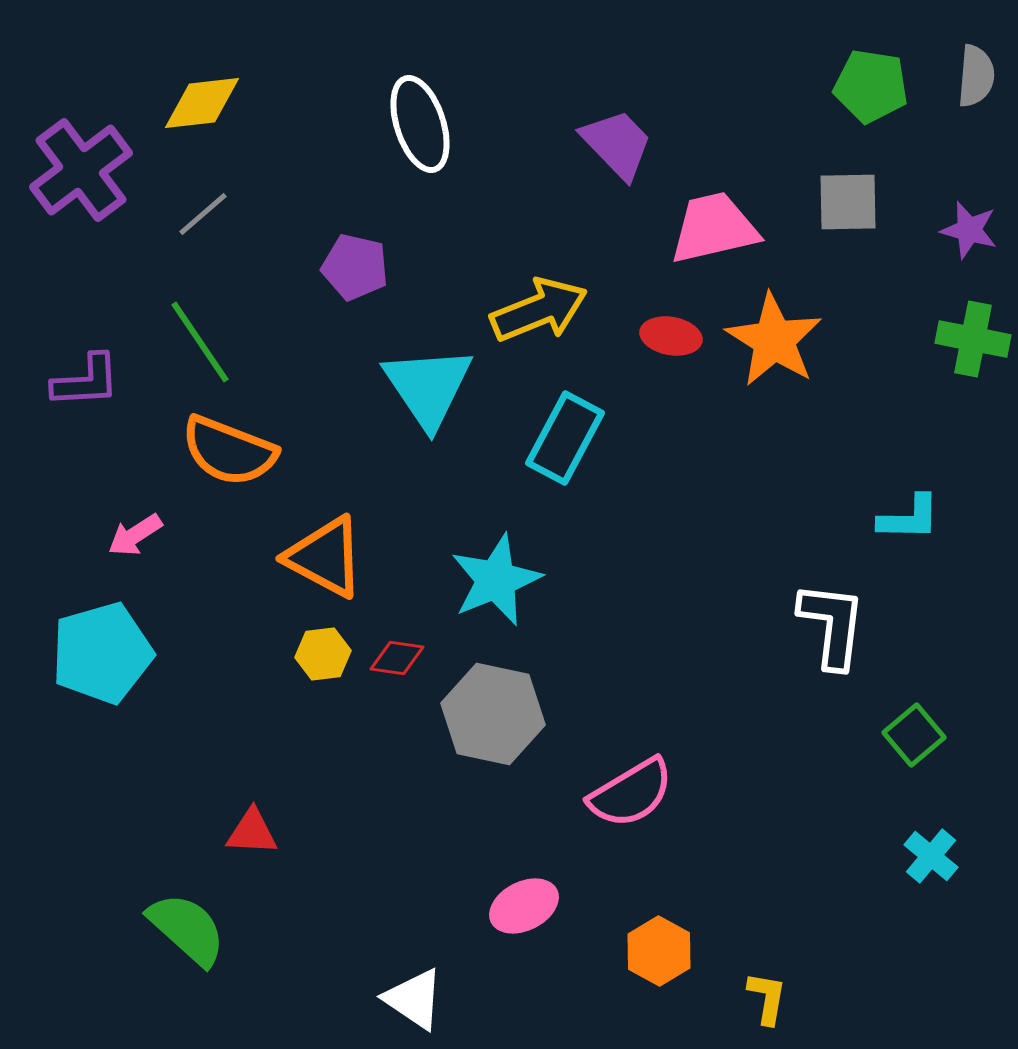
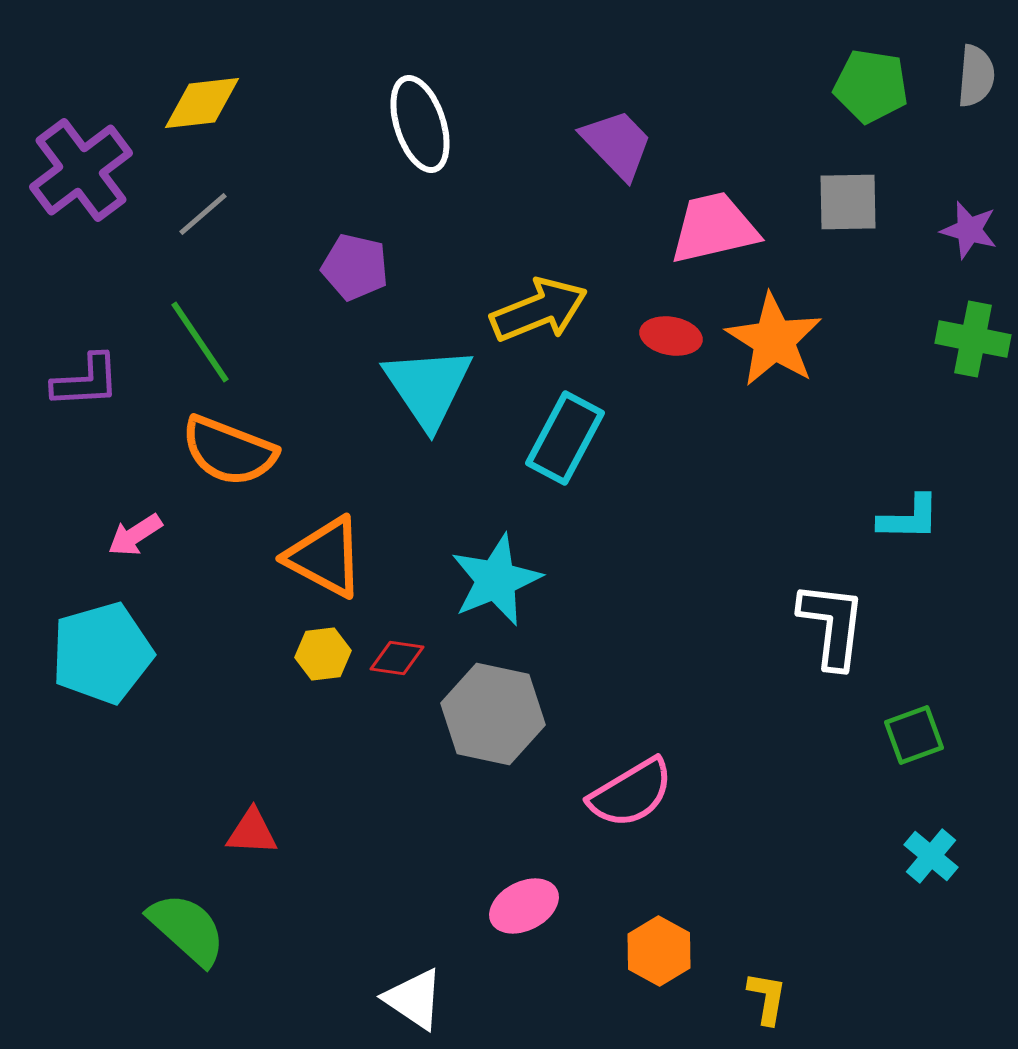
green square: rotated 20 degrees clockwise
